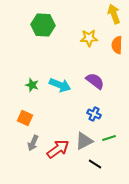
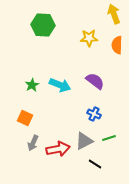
green star: rotated 24 degrees clockwise
red arrow: rotated 25 degrees clockwise
